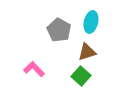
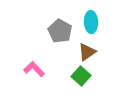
cyan ellipse: rotated 15 degrees counterclockwise
gray pentagon: moved 1 px right, 1 px down
brown triangle: rotated 18 degrees counterclockwise
